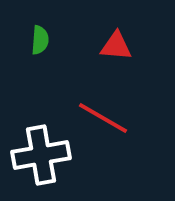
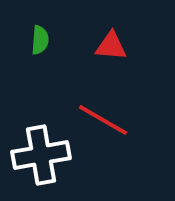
red triangle: moved 5 px left
red line: moved 2 px down
